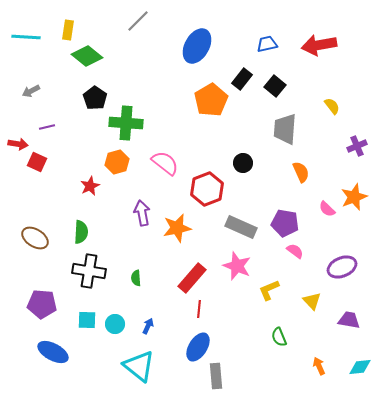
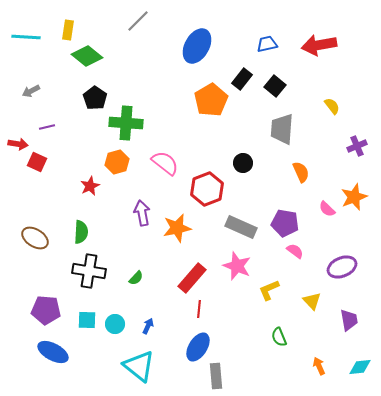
gray trapezoid at (285, 129): moved 3 px left
green semicircle at (136, 278): rotated 133 degrees counterclockwise
purple pentagon at (42, 304): moved 4 px right, 6 px down
purple trapezoid at (349, 320): rotated 70 degrees clockwise
